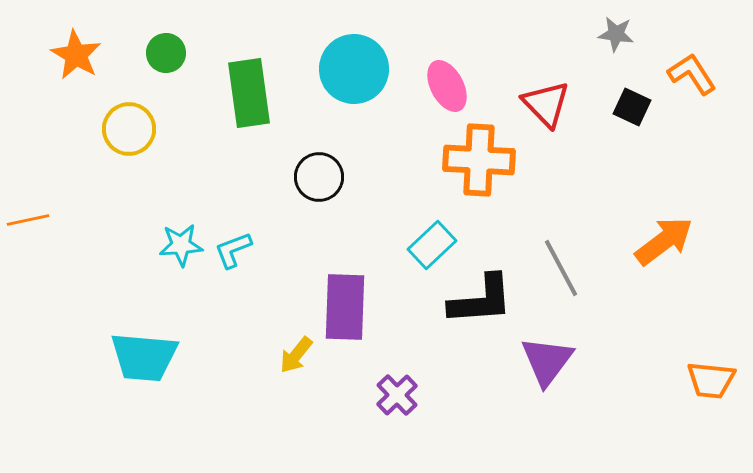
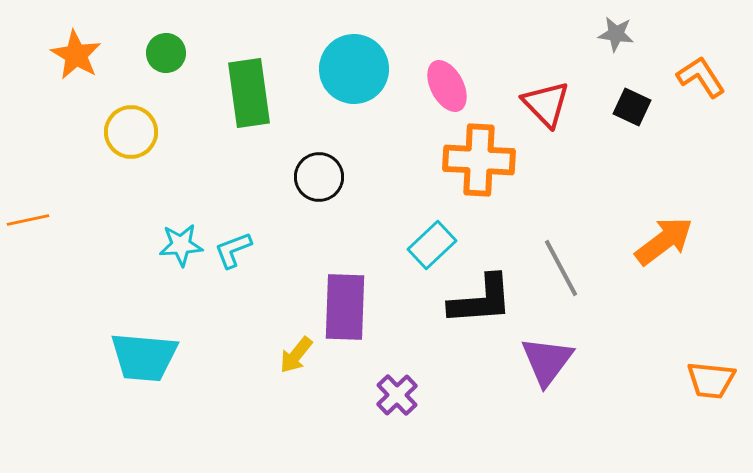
orange L-shape: moved 9 px right, 3 px down
yellow circle: moved 2 px right, 3 px down
